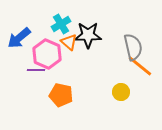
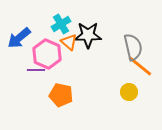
yellow circle: moved 8 px right
